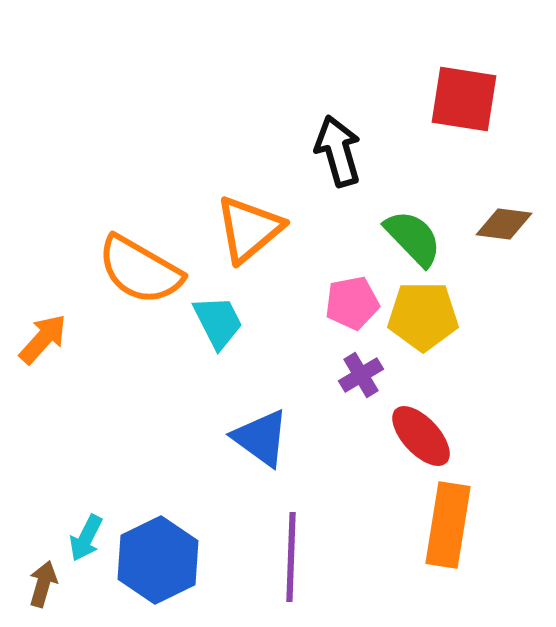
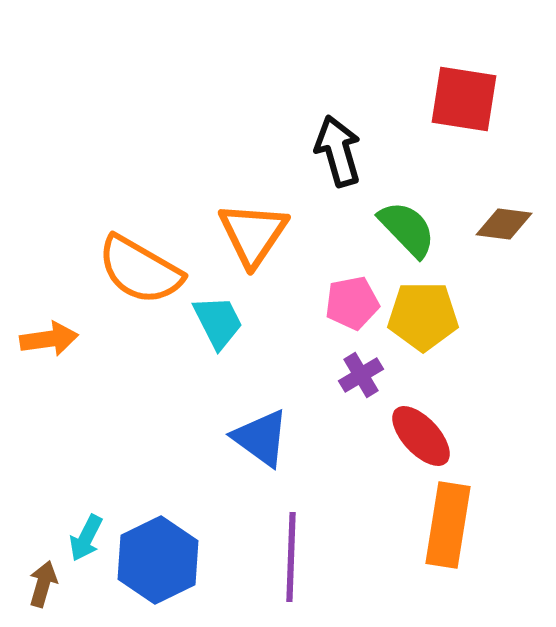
orange triangle: moved 4 px right, 5 px down; rotated 16 degrees counterclockwise
green semicircle: moved 6 px left, 9 px up
orange arrow: moved 6 px right; rotated 40 degrees clockwise
